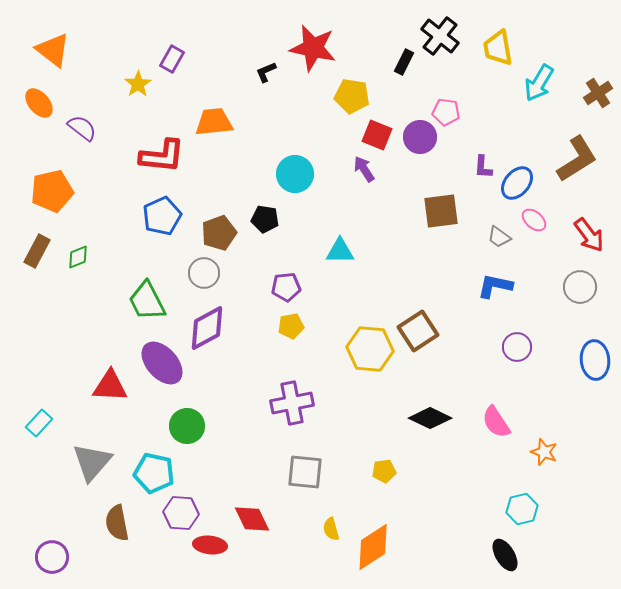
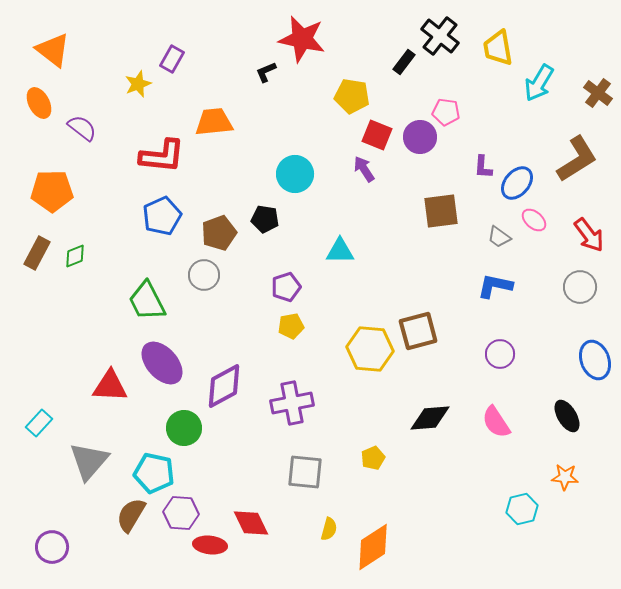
red star at (313, 48): moved 11 px left, 9 px up
black rectangle at (404, 62): rotated 10 degrees clockwise
yellow star at (138, 84): rotated 12 degrees clockwise
brown cross at (598, 93): rotated 20 degrees counterclockwise
orange ellipse at (39, 103): rotated 12 degrees clockwise
orange pentagon at (52, 191): rotated 12 degrees clockwise
brown rectangle at (37, 251): moved 2 px down
green diamond at (78, 257): moved 3 px left, 1 px up
gray circle at (204, 273): moved 2 px down
purple pentagon at (286, 287): rotated 12 degrees counterclockwise
purple diamond at (207, 328): moved 17 px right, 58 px down
brown square at (418, 331): rotated 18 degrees clockwise
purple circle at (517, 347): moved 17 px left, 7 px down
blue ellipse at (595, 360): rotated 15 degrees counterclockwise
black diamond at (430, 418): rotated 30 degrees counterclockwise
green circle at (187, 426): moved 3 px left, 2 px down
orange star at (544, 452): moved 21 px right, 25 px down; rotated 16 degrees counterclockwise
gray triangle at (92, 462): moved 3 px left, 1 px up
yellow pentagon at (384, 471): moved 11 px left, 13 px up; rotated 15 degrees counterclockwise
red diamond at (252, 519): moved 1 px left, 4 px down
brown semicircle at (117, 523): moved 14 px right, 8 px up; rotated 42 degrees clockwise
yellow semicircle at (331, 529): moved 2 px left; rotated 150 degrees counterclockwise
black ellipse at (505, 555): moved 62 px right, 139 px up
purple circle at (52, 557): moved 10 px up
